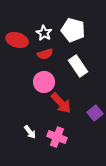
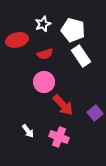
white star: moved 1 px left, 9 px up; rotated 21 degrees clockwise
red ellipse: rotated 30 degrees counterclockwise
white rectangle: moved 3 px right, 10 px up
red arrow: moved 2 px right, 2 px down
white arrow: moved 2 px left, 1 px up
pink cross: moved 2 px right
